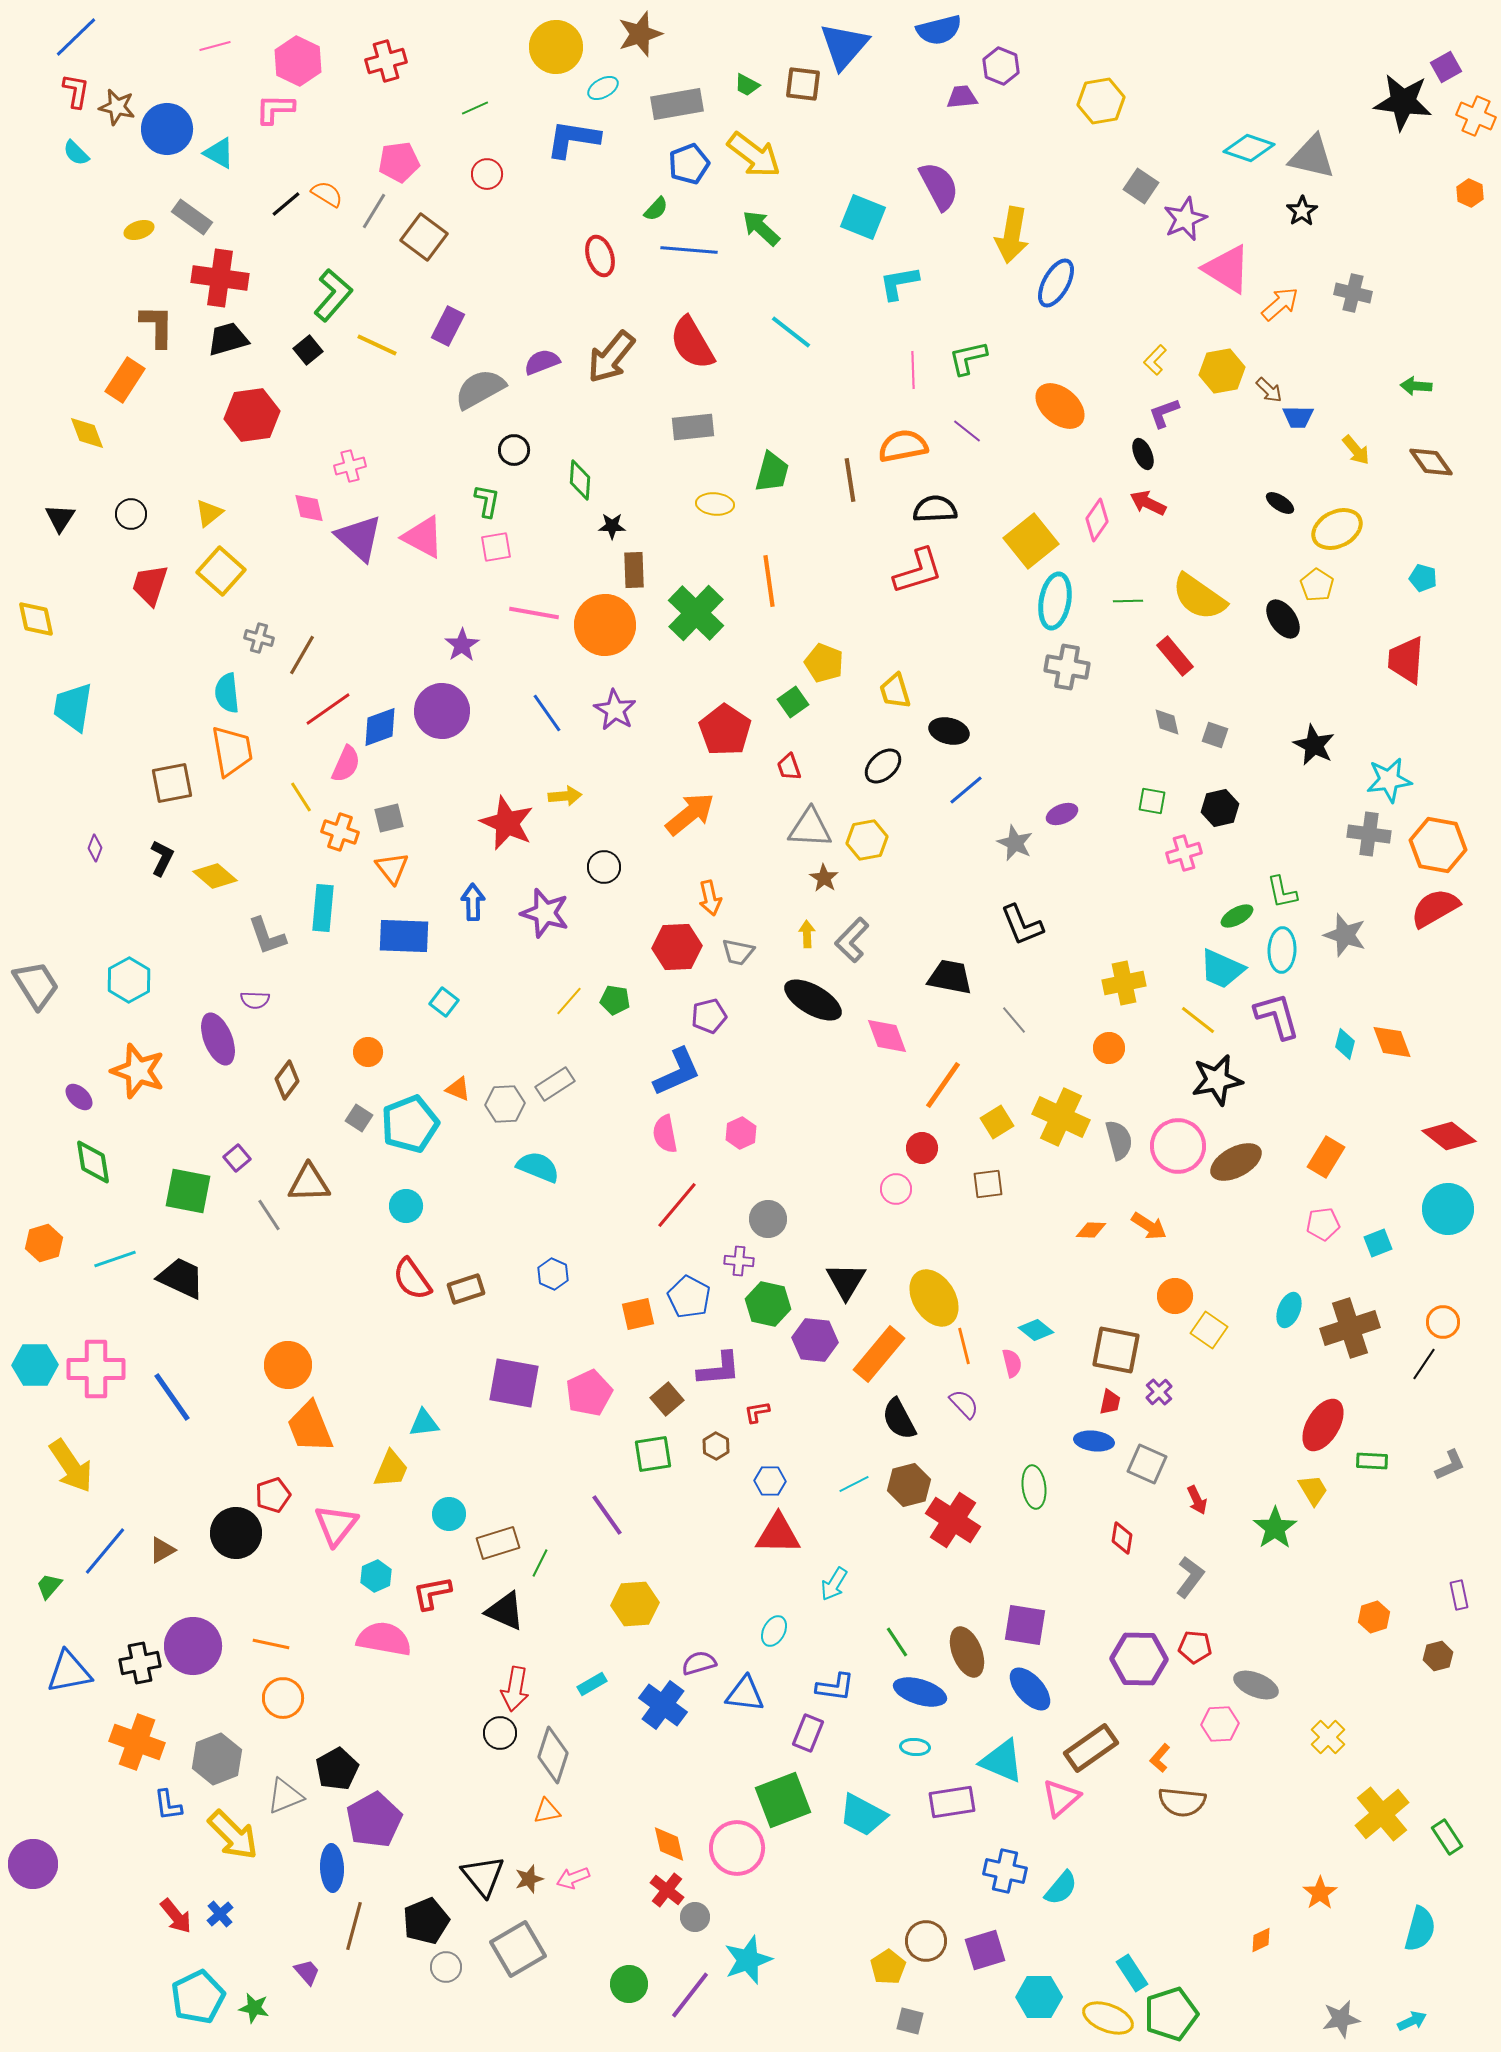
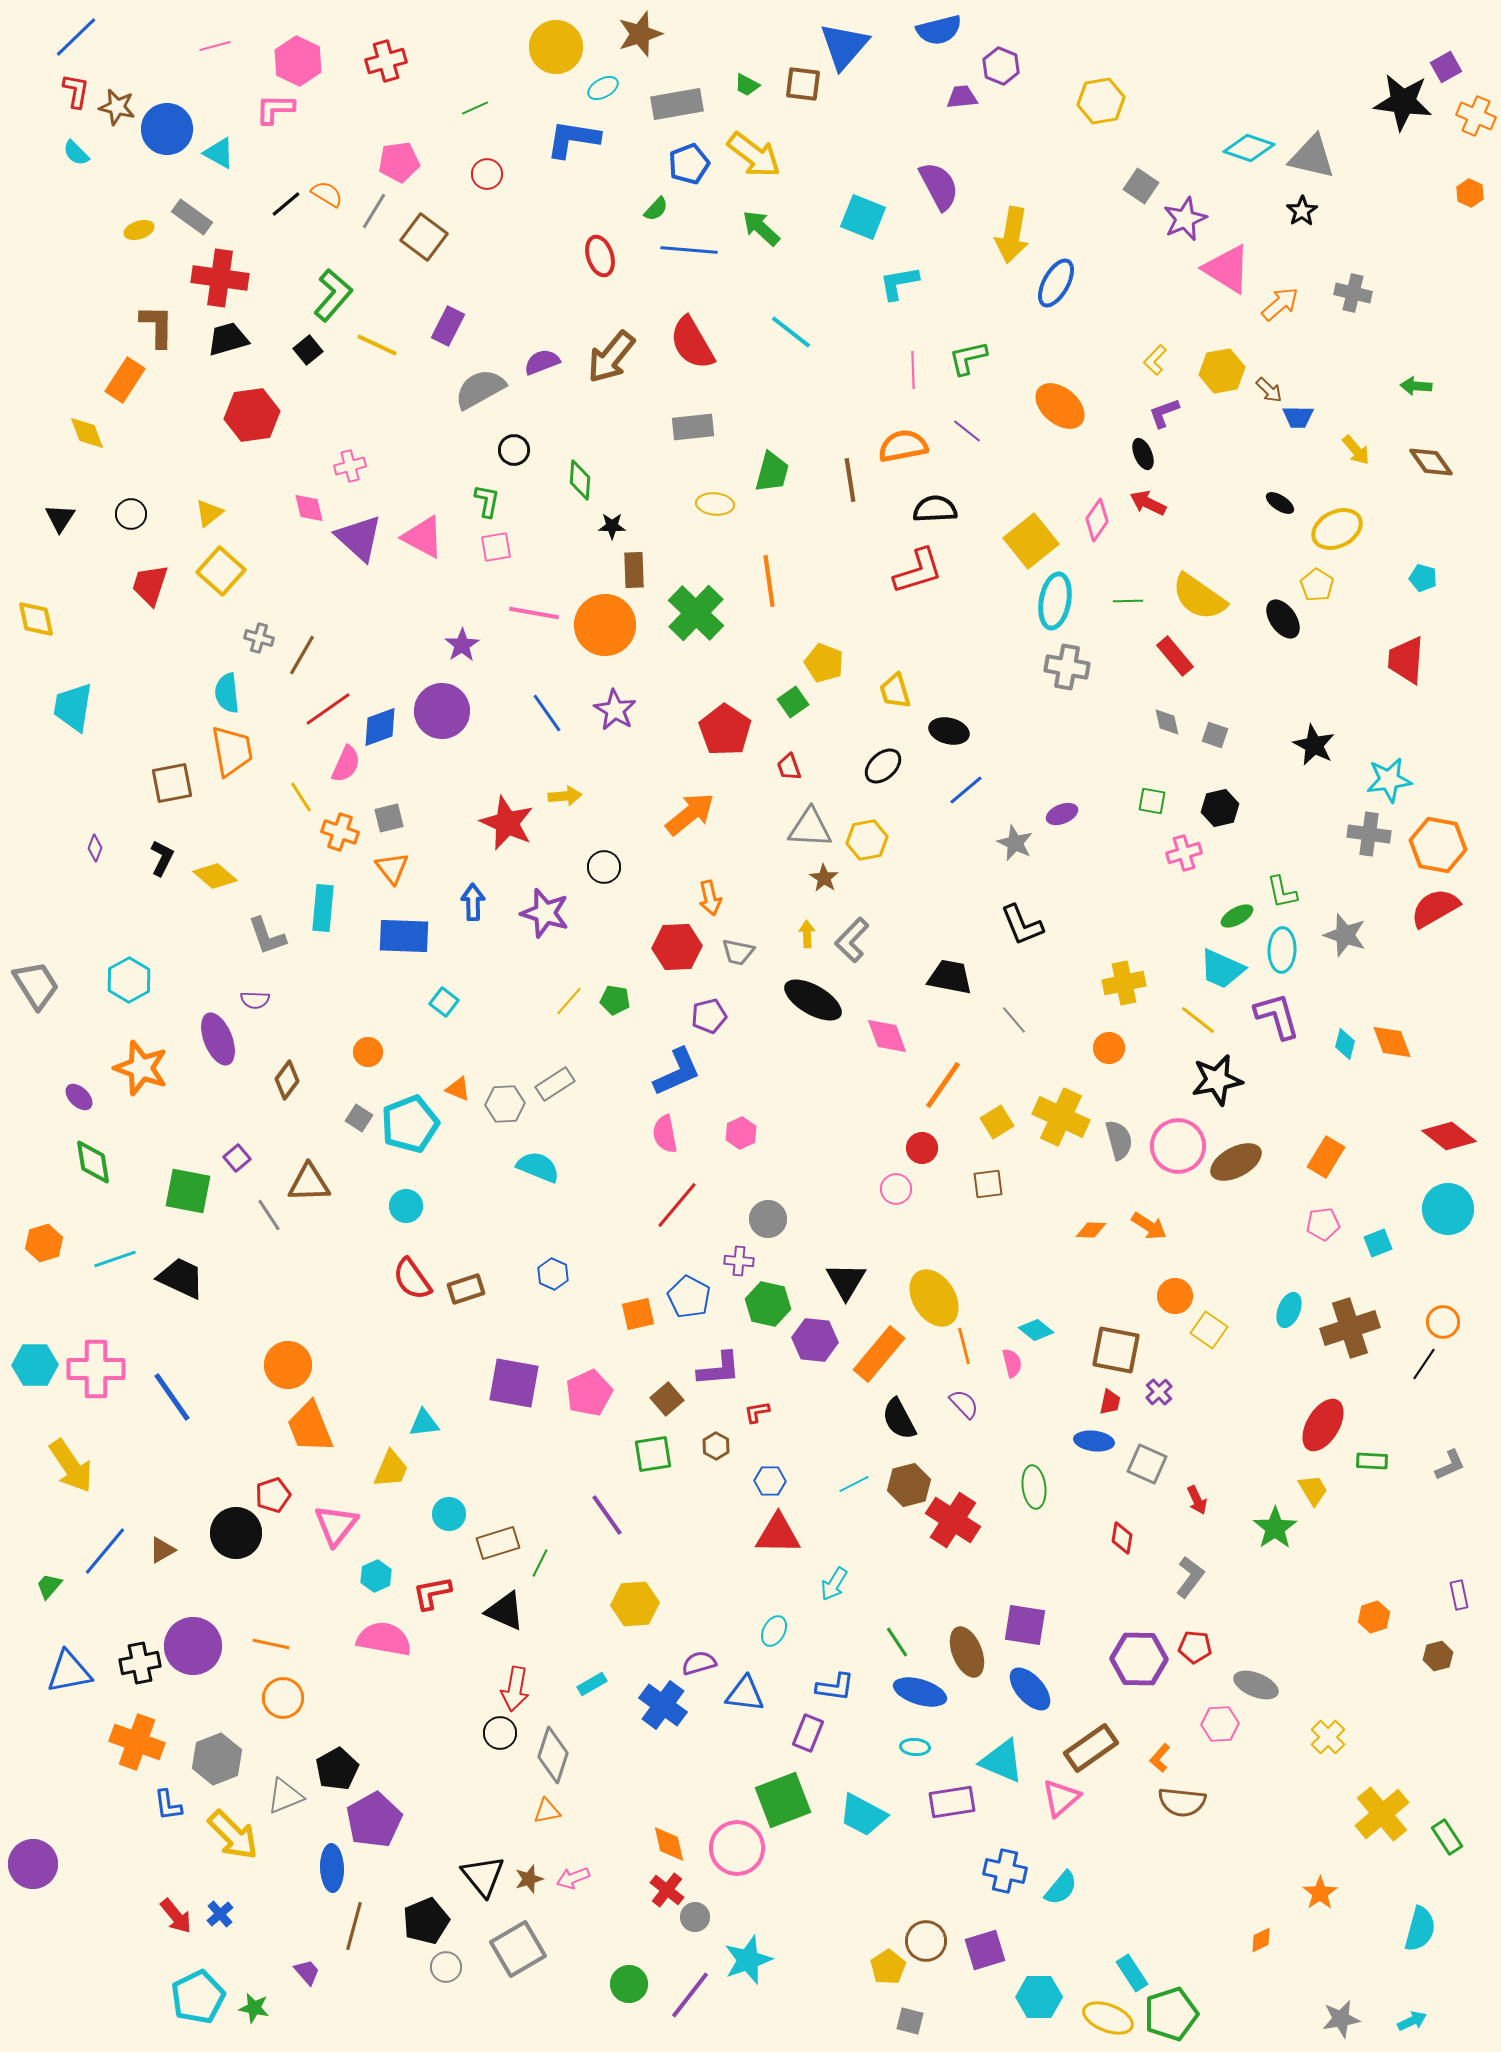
orange star at (138, 1071): moved 3 px right, 3 px up
